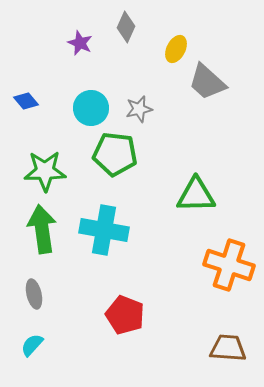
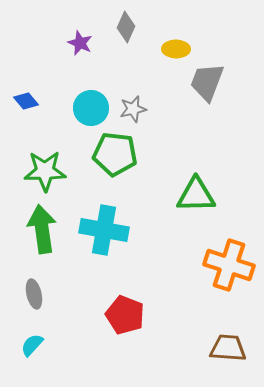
yellow ellipse: rotated 64 degrees clockwise
gray trapezoid: rotated 69 degrees clockwise
gray star: moved 6 px left
